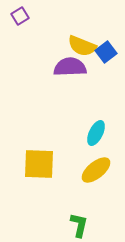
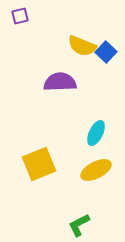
purple square: rotated 18 degrees clockwise
blue square: rotated 10 degrees counterclockwise
purple semicircle: moved 10 px left, 15 px down
yellow square: rotated 24 degrees counterclockwise
yellow ellipse: rotated 12 degrees clockwise
green L-shape: rotated 130 degrees counterclockwise
